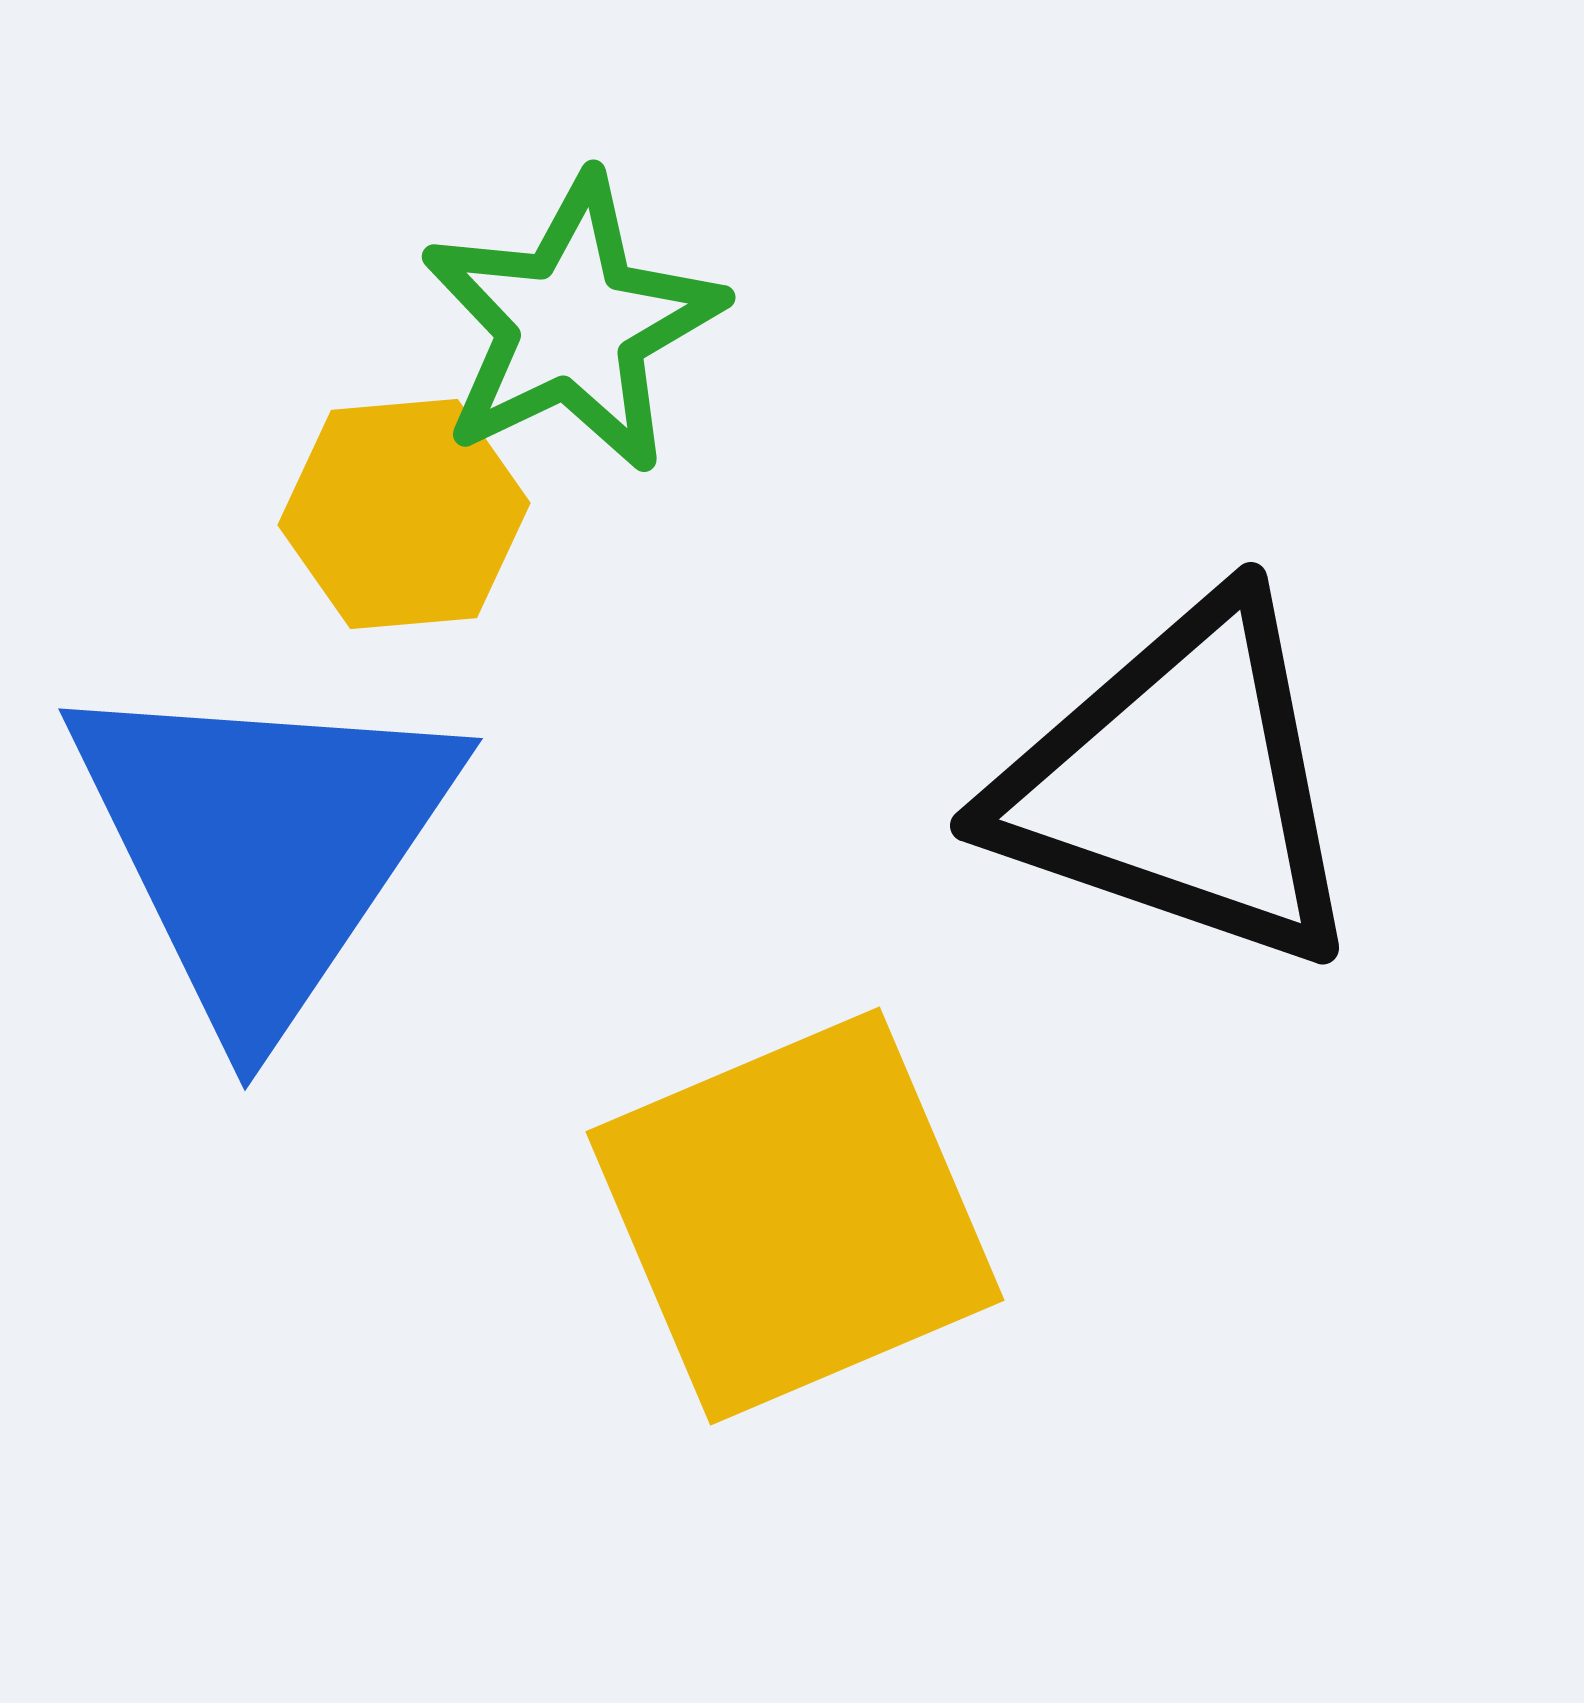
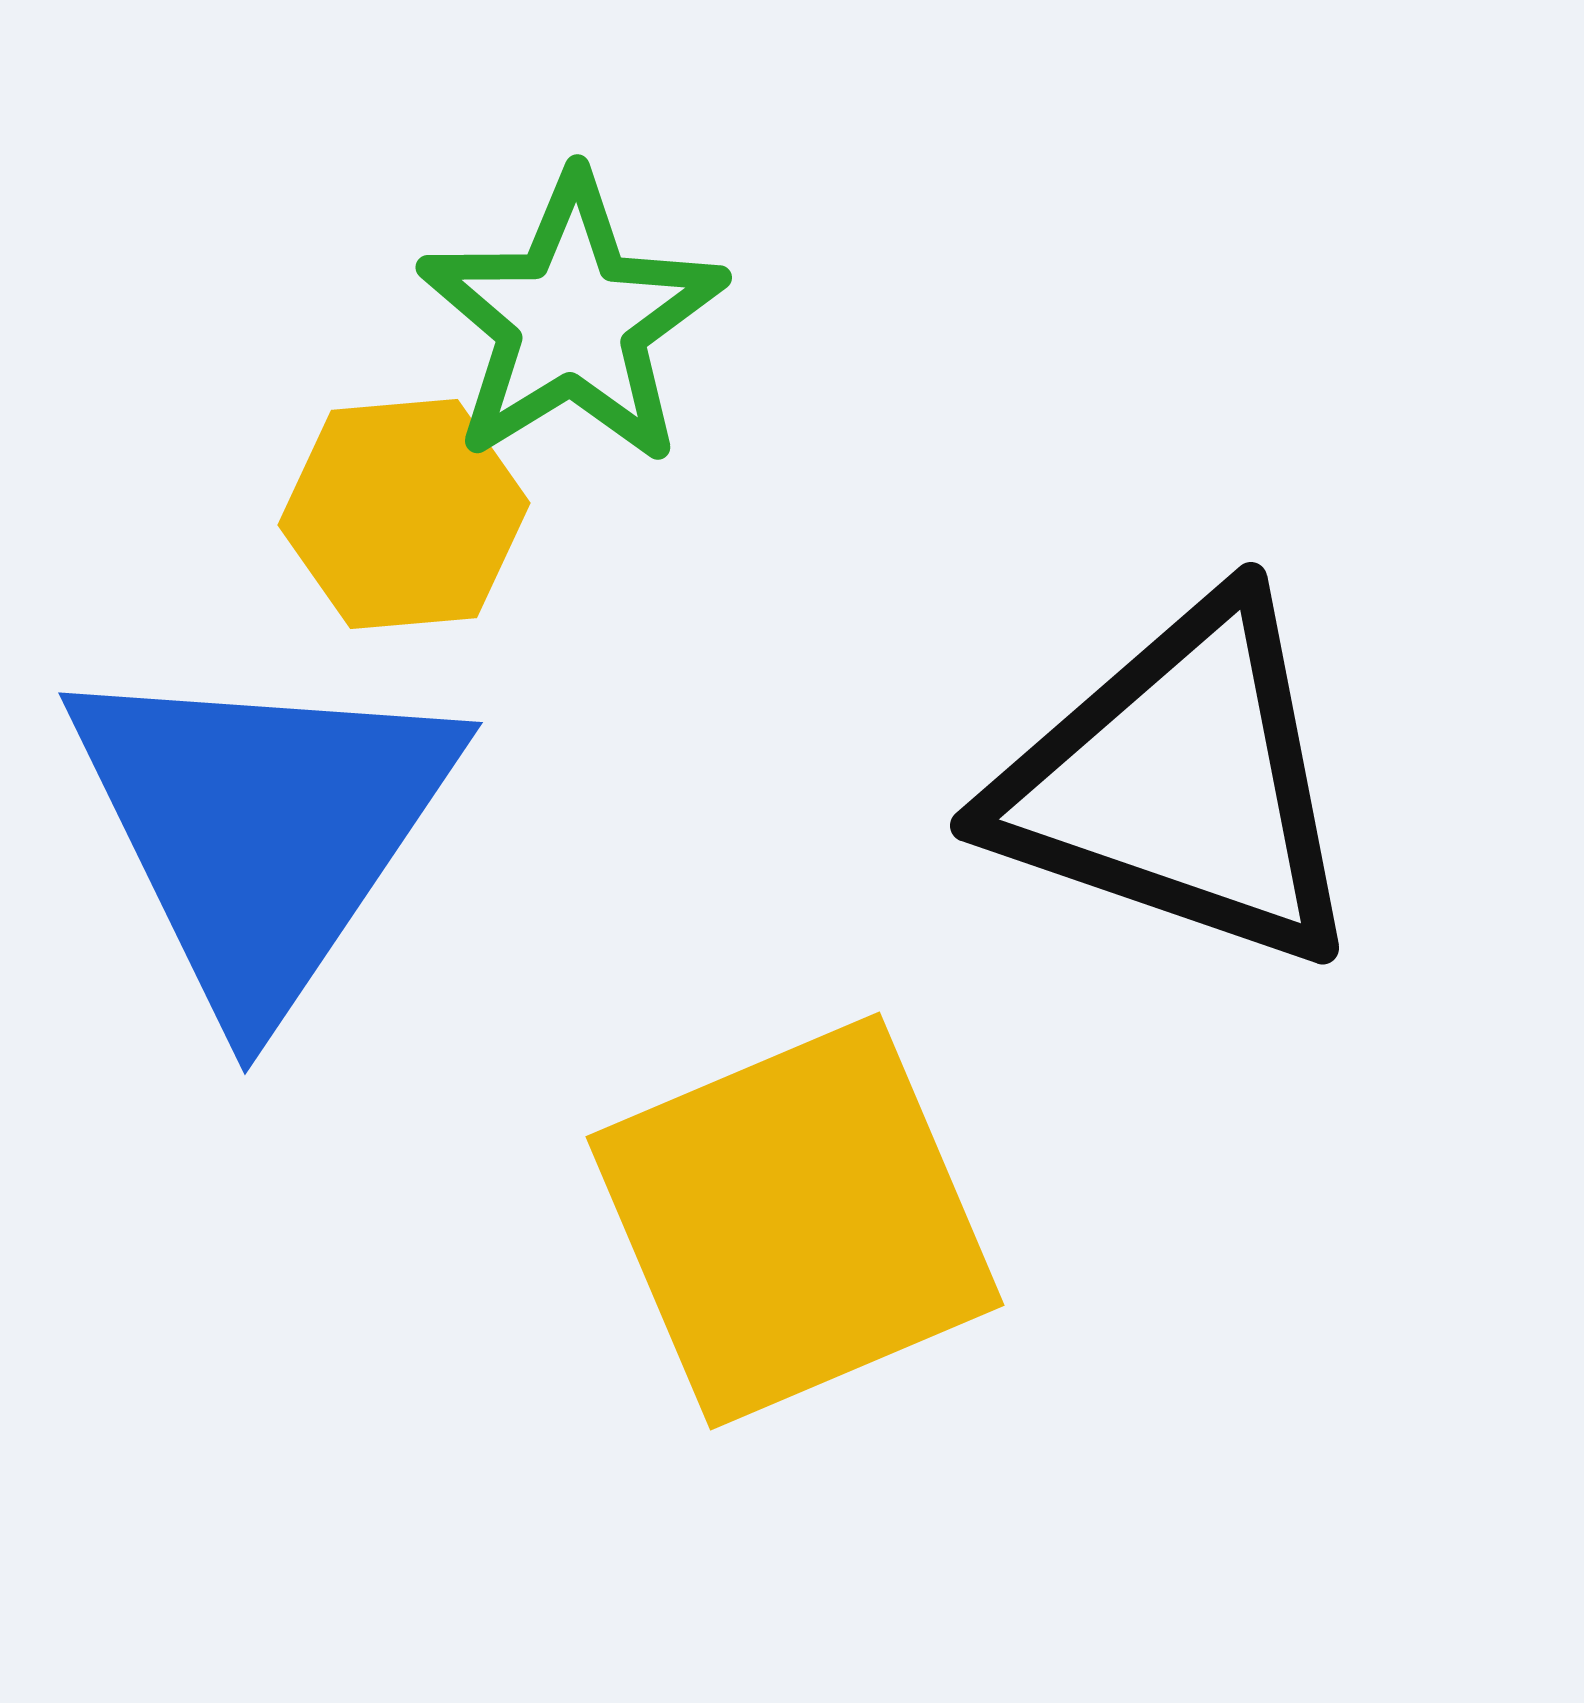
green star: moved 4 px up; rotated 6 degrees counterclockwise
blue triangle: moved 16 px up
yellow square: moved 5 px down
